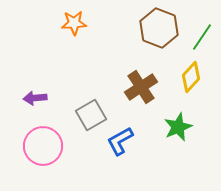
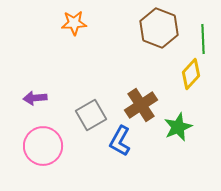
green line: moved 1 px right, 2 px down; rotated 36 degrees counterclockwise
yellow diamond: moved 3 px up
brown cross: moved 18 px down
blue L-shape: rotated 32 degrees counterclockwise
